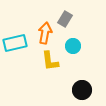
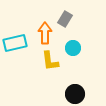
orange arrow: rotated 10 degrees counterclockwise
cyan circle: moved 2 px down
black circle: moved 7 px left, 4 px down
